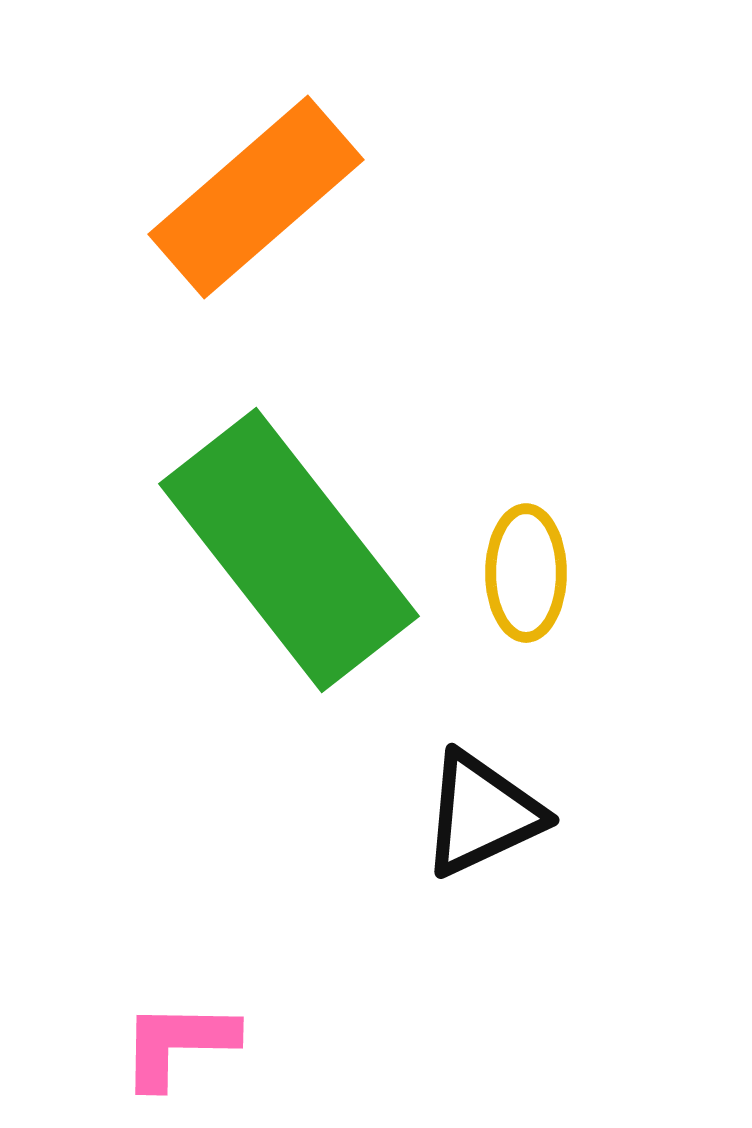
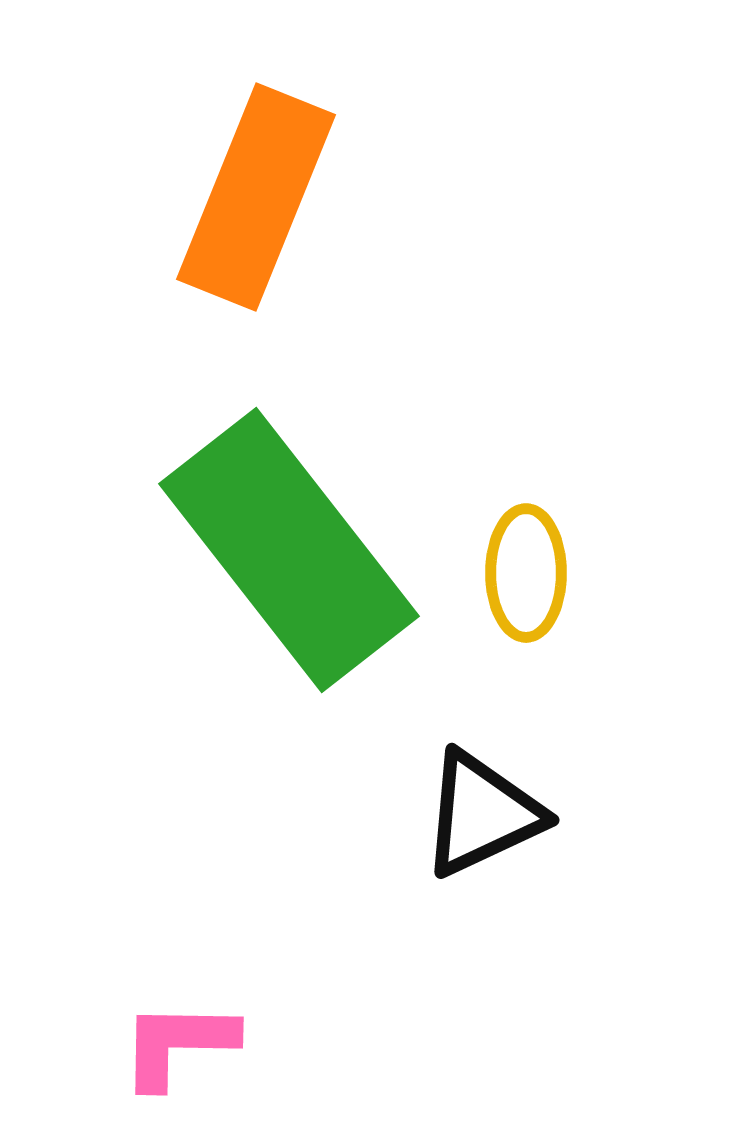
orange rectangle: rotated 27 degrees counterclockwise
